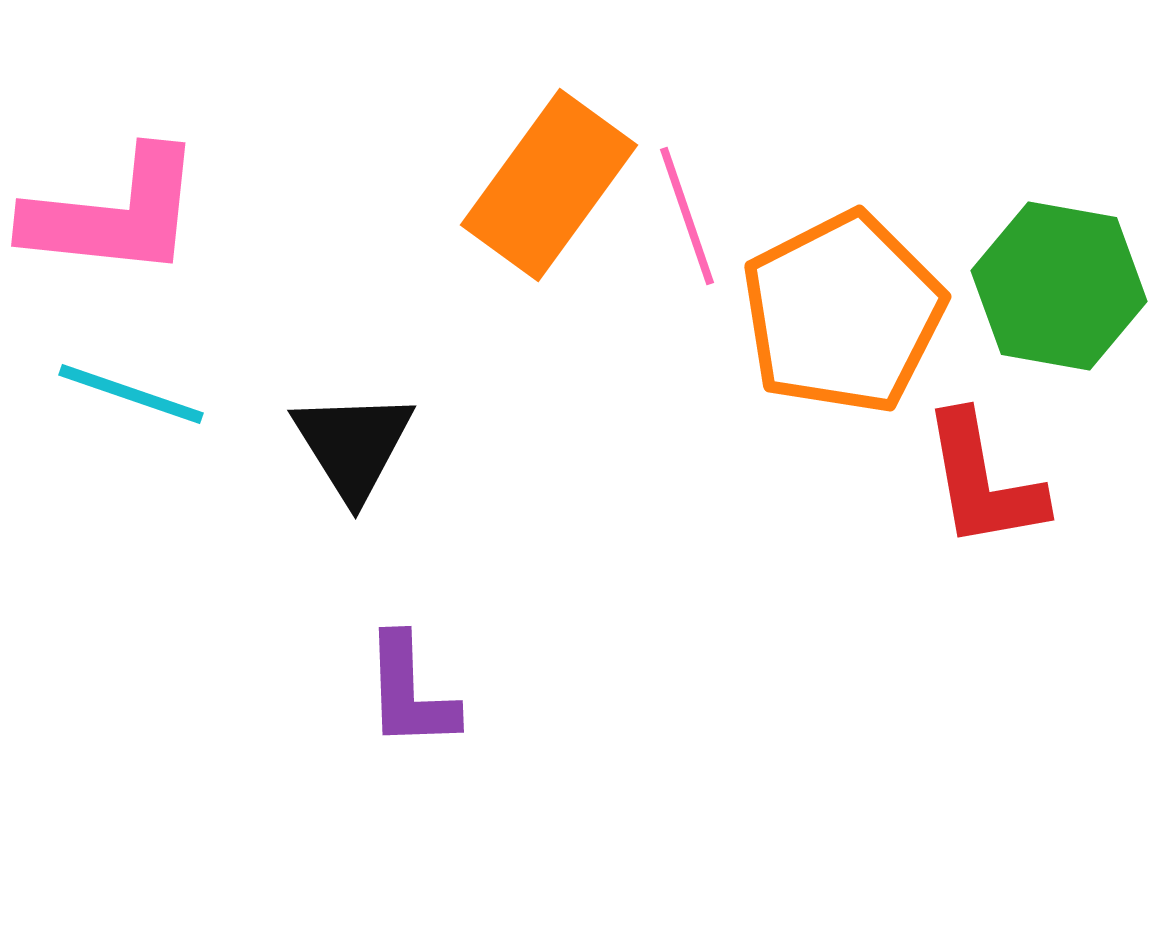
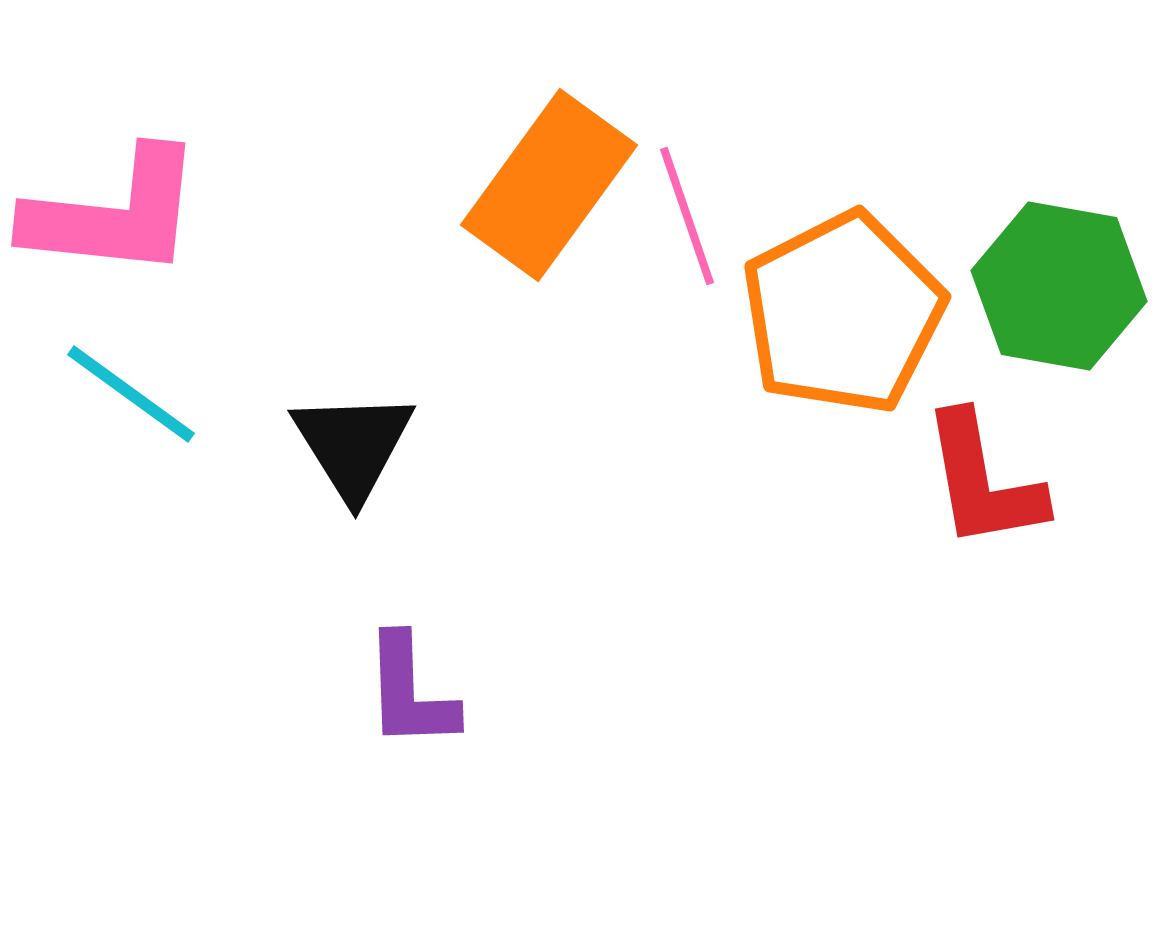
cyan line: rotated 17 degrees clockwise
